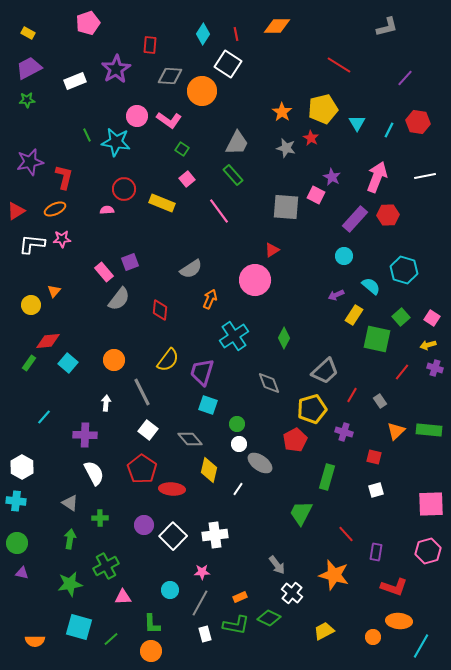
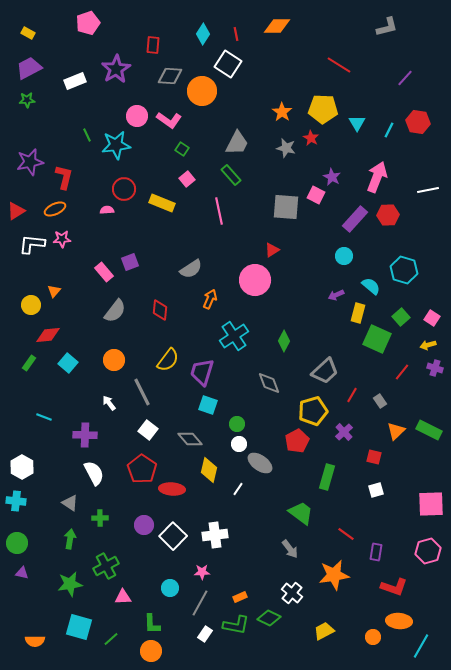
red rectangle at (150, 45): moved 3 px right
yellow pentagon at (323, 109): rotated 16 degrees clockwise
cyan star at (116, 142): moved 3 px down; rotated 16 degrees counterclockwise
green rectangle at (233, 175): moved 2 px left
white line at (425, 176): moved 3 px right, 14 px down
pink line at (219, 211): rotated 24 degrees clockwise
gray semicircle at (119, 299): moved 4 px left, 12 px down
yellow rectangle at (354, 315): moved 4 px right, 2 px up; rotated 18 degrees counterclockwise
green diamond at (284, 338): moved 3 px down
green square at (377, 339): rotated 12 degrees clockwise
red diamond at (48, 341): moved 6 px up
white arrow at (106, 403): moved 3 px right; rotated 42 degrees counterclockwise
yellow pentagon at (312, 409): moved 1 px right, 2 px down
cyan line at (44, 417): rotated 70 degrees clockwise
green rectangle at (429, 430): rotated 20 degrees clockwise
purple cross at (344, 432): rotated 30 degrees clockwise
red pentagon at (295, 440): moved 2 px right, 1 px down
green trapezoid at (301, 513): rotated 100 degrees clockwise
red line at (346, 534): rotated 12 degrees counterclockwise
gray arrow at (277, 565): moved 13 px right, 16 px up
orange star at (334, 575): rotated 24 degrees counterclockwise
cyan circle at (170, 590): moved 2 px up
white rectangle at (205, 634): rotated 49 degrees clockwise
